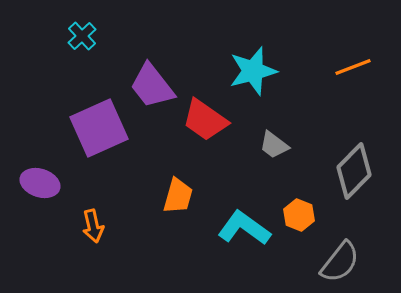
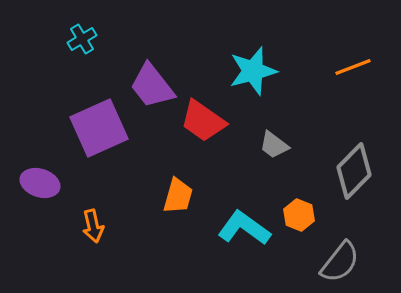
cyan cross: moved 3 px down; rotated 12 degrees clockwise
red trapezoid: moved 2 px left, 1 px down
